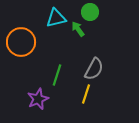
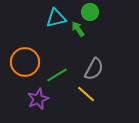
orange circle: moved 4 px right, 20 px down
green line: rotated 40 degrees clockwise
yellow line: rotated 66 degrees counterclockwise
